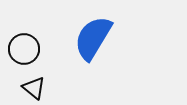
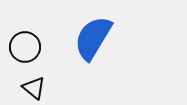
black circle: moved 1 px right, 2 px up
